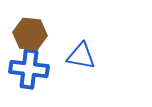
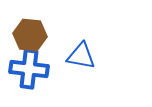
brown hexagon: moved 1 px down
